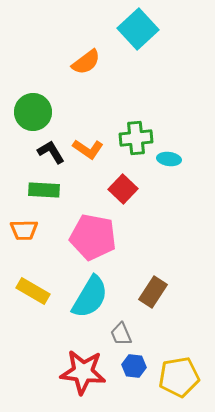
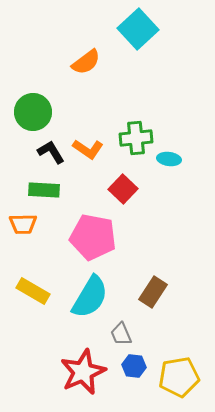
orange trapezoid: moved 1 px left, 6 px up
red star: rotated 30 degrees counterclockwise
